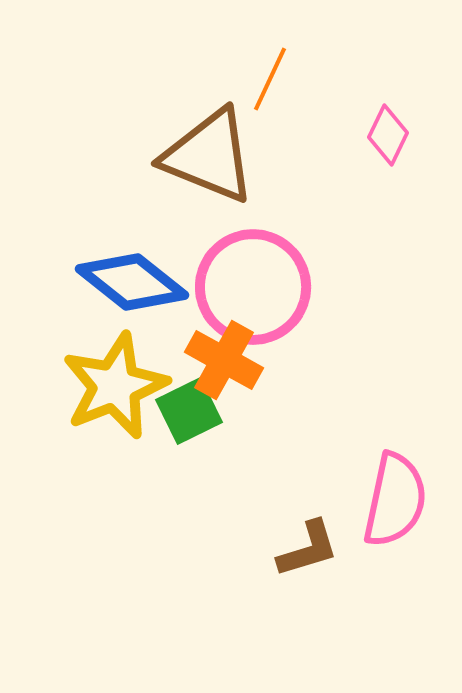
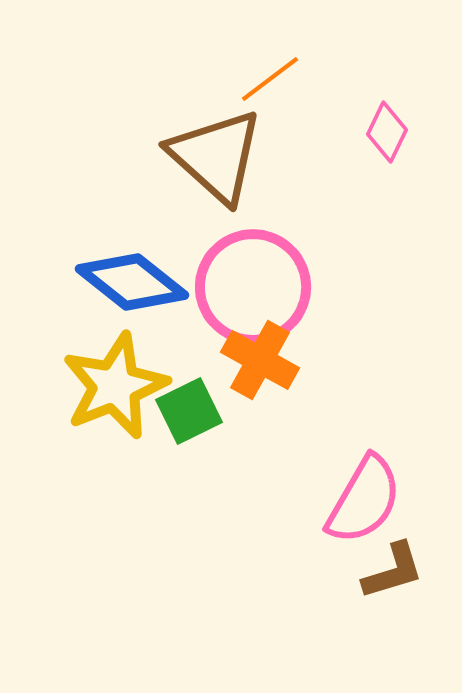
orange line: rotated 28 degrees clockwise
pink diamond: moved 1 px left, 3 px up
brown triangle: moved 7 px right; rotated 20 degrees clockwise
orange cross: moved 36 px right
pink semicircle: moved 31 px left; rotated 18 degrees clockwise
brown L-shape: moved 85 px right, 22 px down
